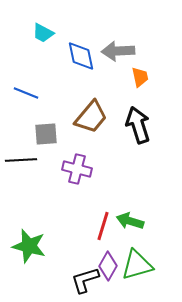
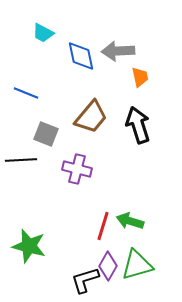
gray square: rotated 25 degrees clockwise
